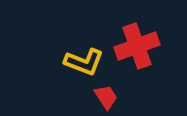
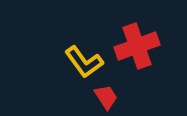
yellow L-shape: rotated 33 degrees clockwise
